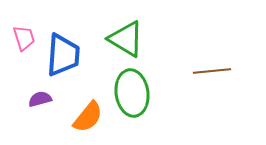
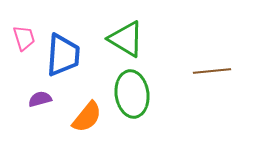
green ellipse: moved 1 px down
orange semicircle: moved 1 px left
